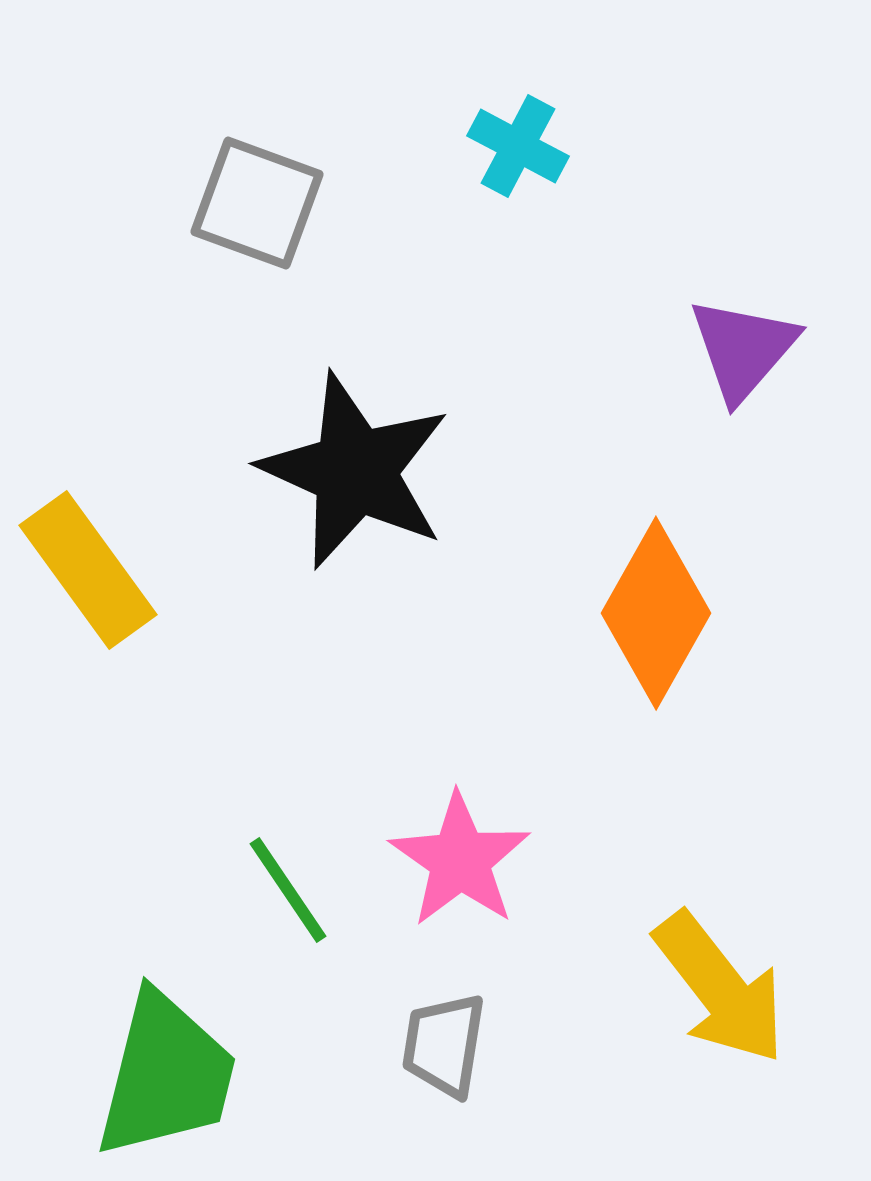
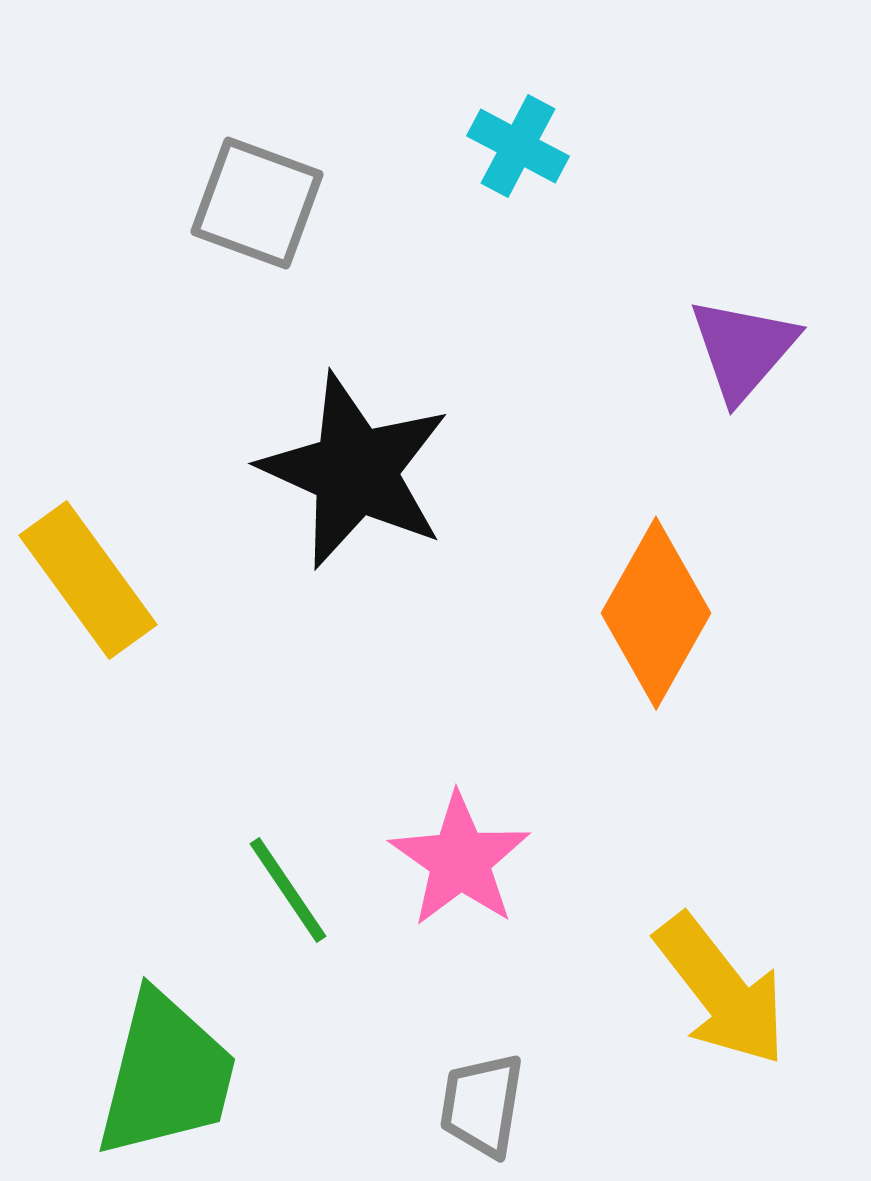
yellow rectangle: moved 10 px down
yellow arrow: moved 1 px right, 2 px down
gray trapezoid: moved 38 px right, 60 px down
